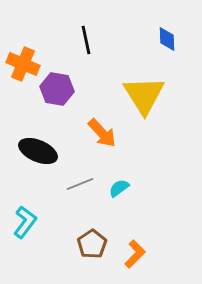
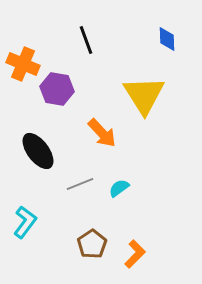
black line: rotated 8 degrees counterclockwise
black ellipse: rotated 30 degrees clockwise
